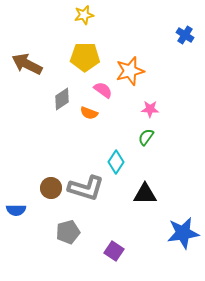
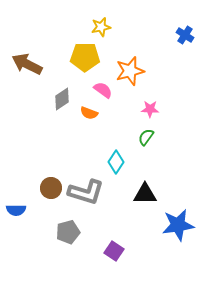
yellow star: moved 17 px right, 12 px down
gray L-shape: moved 4 px down
blue star: moved 5 px left, 8 px up
